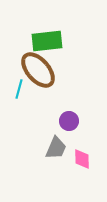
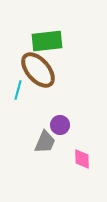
cyan line: moved 1 px left, 1 px down
purple circle: moved 9 px left, 4 px down
gray trapezoid: moved 11 px left, 6 px up
